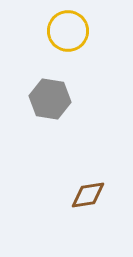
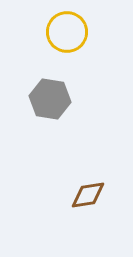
yellow circle: moved 1 px left, 1 px down
